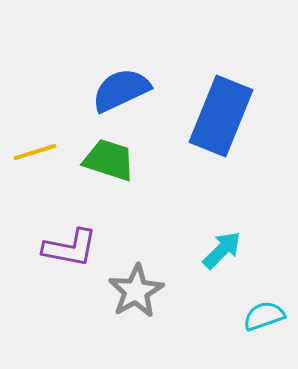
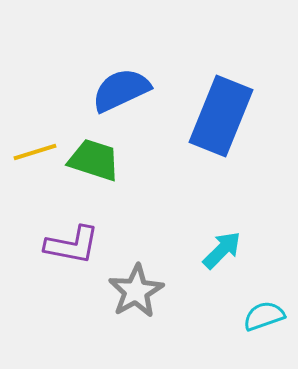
green trapezoid: moved 15 px left
purple L-shape: moved 2 px right, 3 px up
